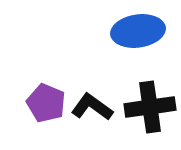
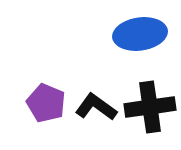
blue ellipse: moved 2 px right, 3 px down
black L-shape: moved 4 px right
